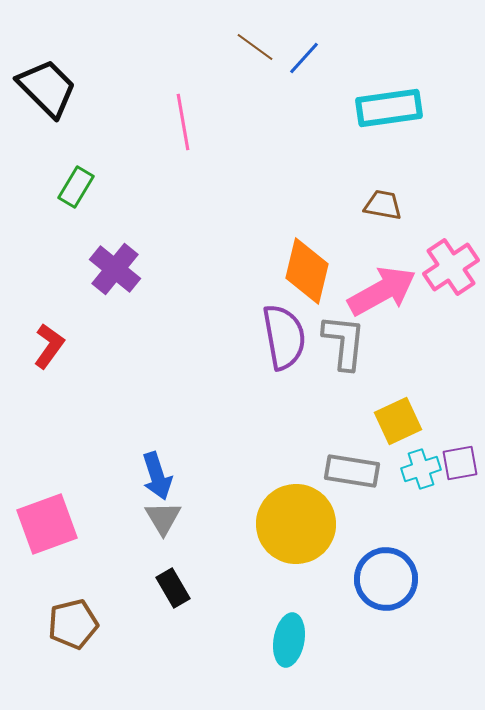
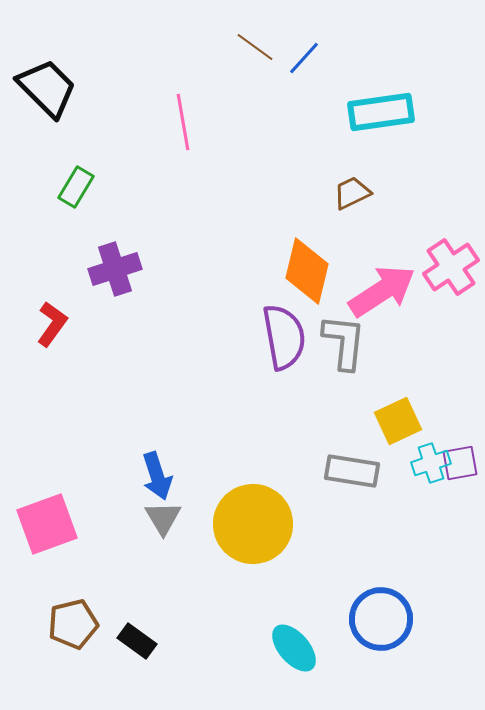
cyan rectangle: moved 8 px left, 4 px down
brown trapezoid: moved 31 px left, 12 px up; rotated 36 degrees counterclockwise
purple cross: rotated 33 degrees clockwise
pink arrow: rotated 4 degrees counterclockwise
red L-shape: moved 3 px right, 22 px up
cyan cross: moved 10 px right, 6 px up
yellow circle: moved 43 px left
blue circle: moved 5 px left, 40 px down
black rectangle: moved 36 px left, 53 px down; rotated 24 degrees counterclockwise
cyan ellipse: moved 5 px right, 8 px down; rotated 51 degrees counterclockwise
